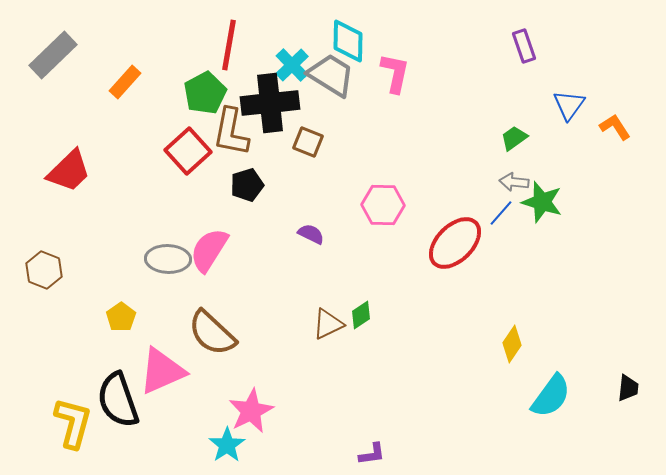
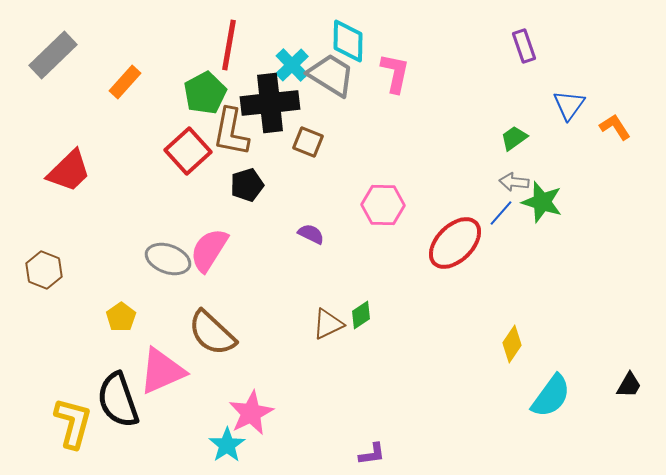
gray ellipse: rotated 18 degrees clockwise
black trapezoid: moved 1 px right, 3 px up; rotated 24 degrees clockwise
pink star: moved 2 px down
